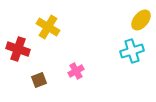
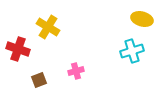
yellow ellipse: moved 1 px right, 1 px up; rotated 65 degrees clockwise
pink cross: rotated 14 degrees clockwise
